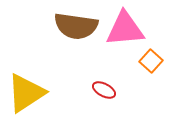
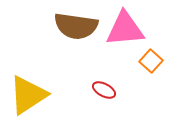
yellow triangle: moved 2 px right, 2 px down
